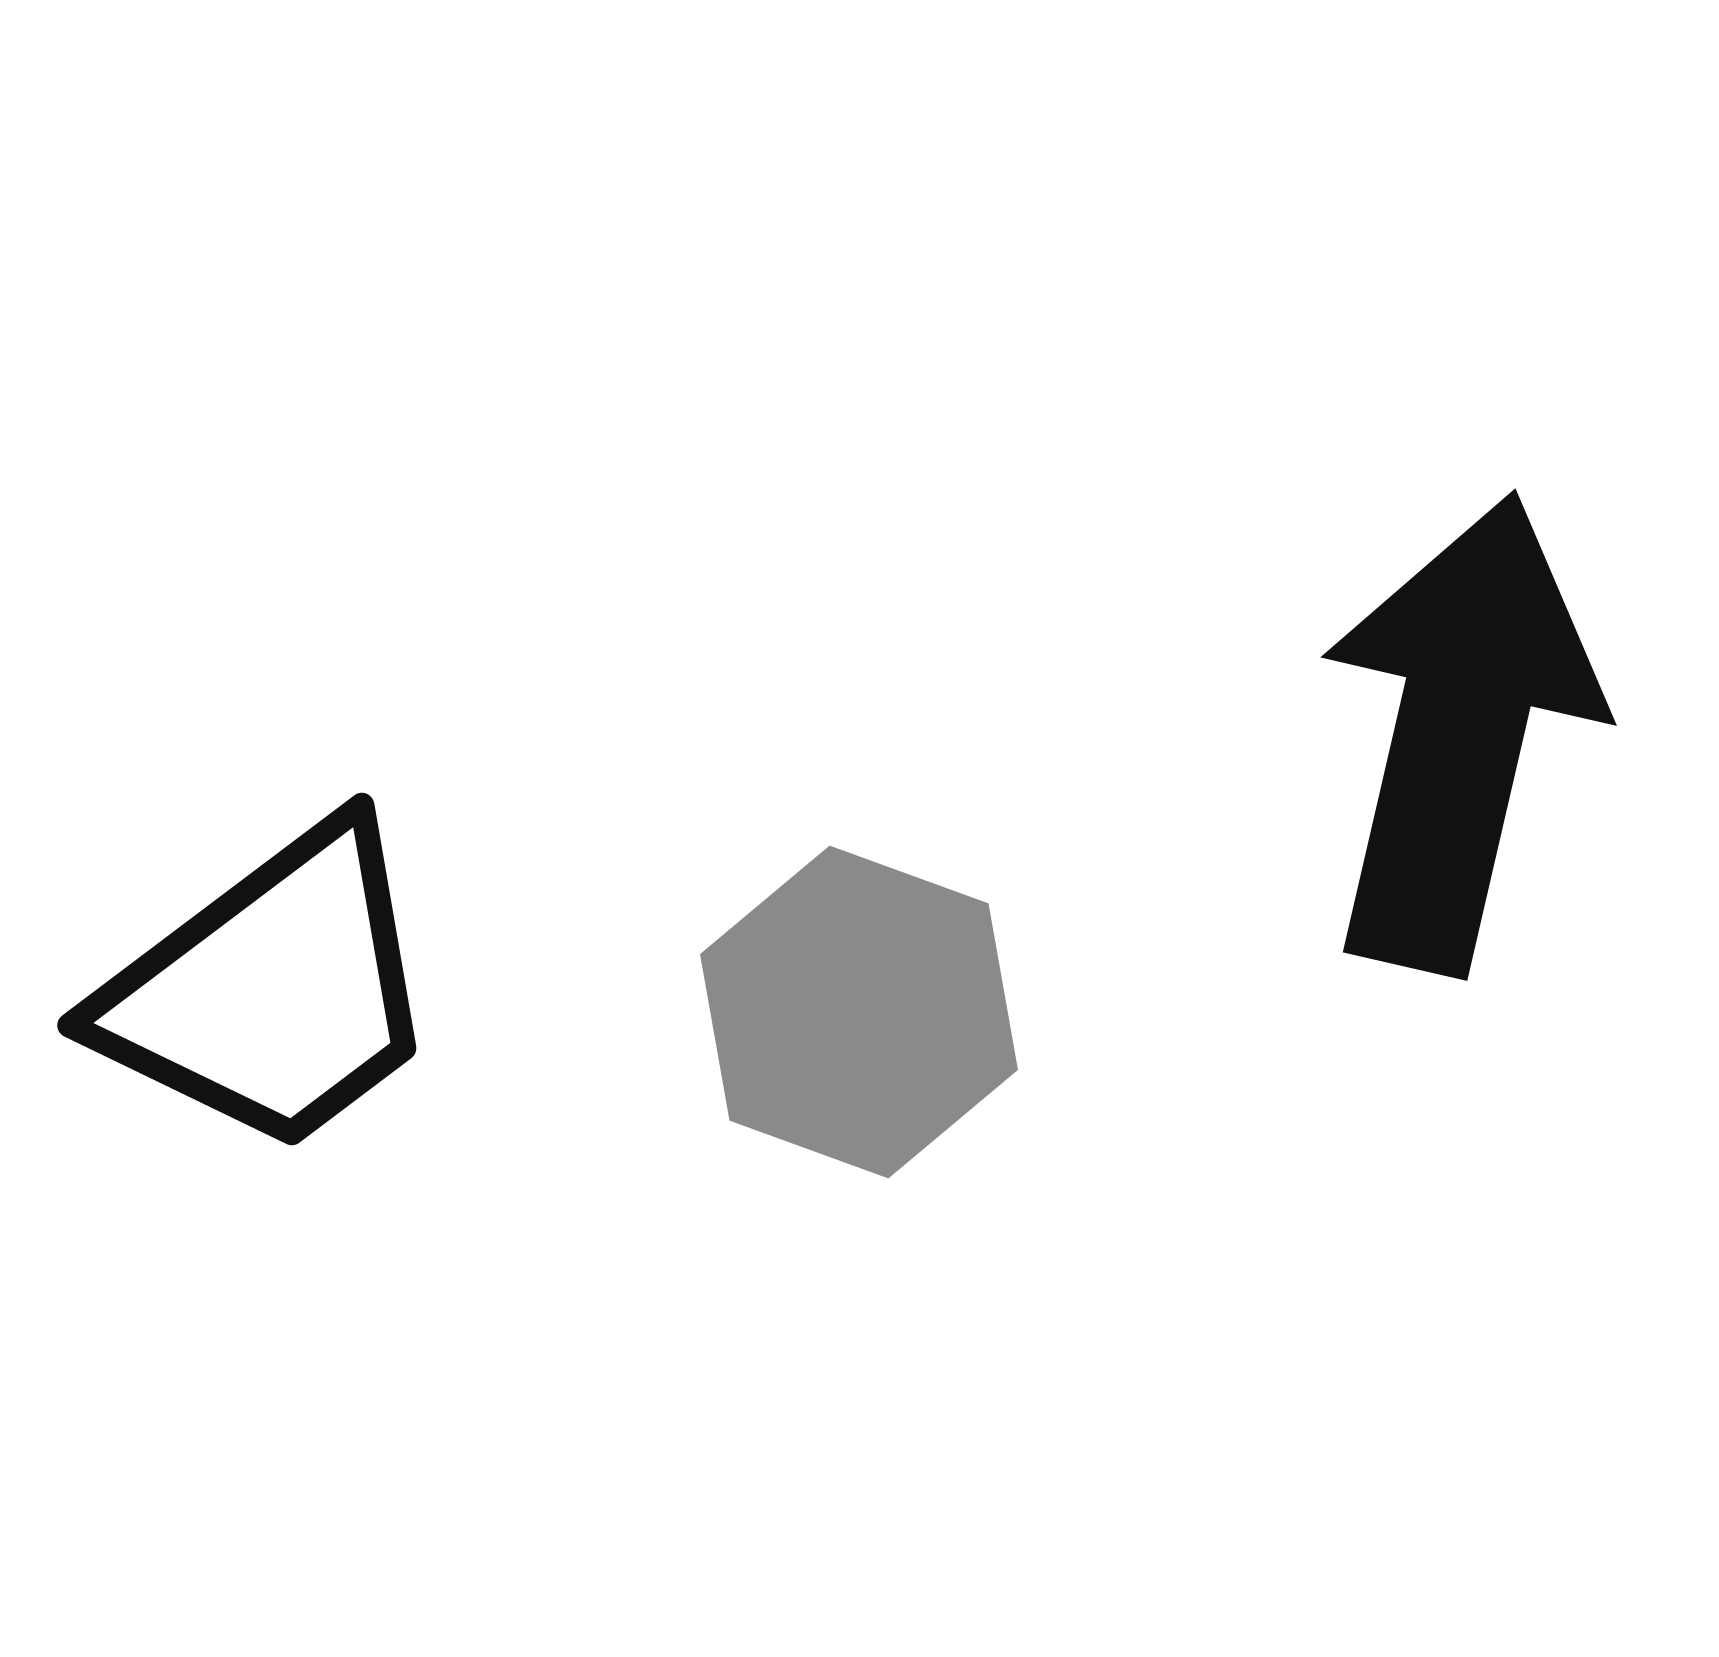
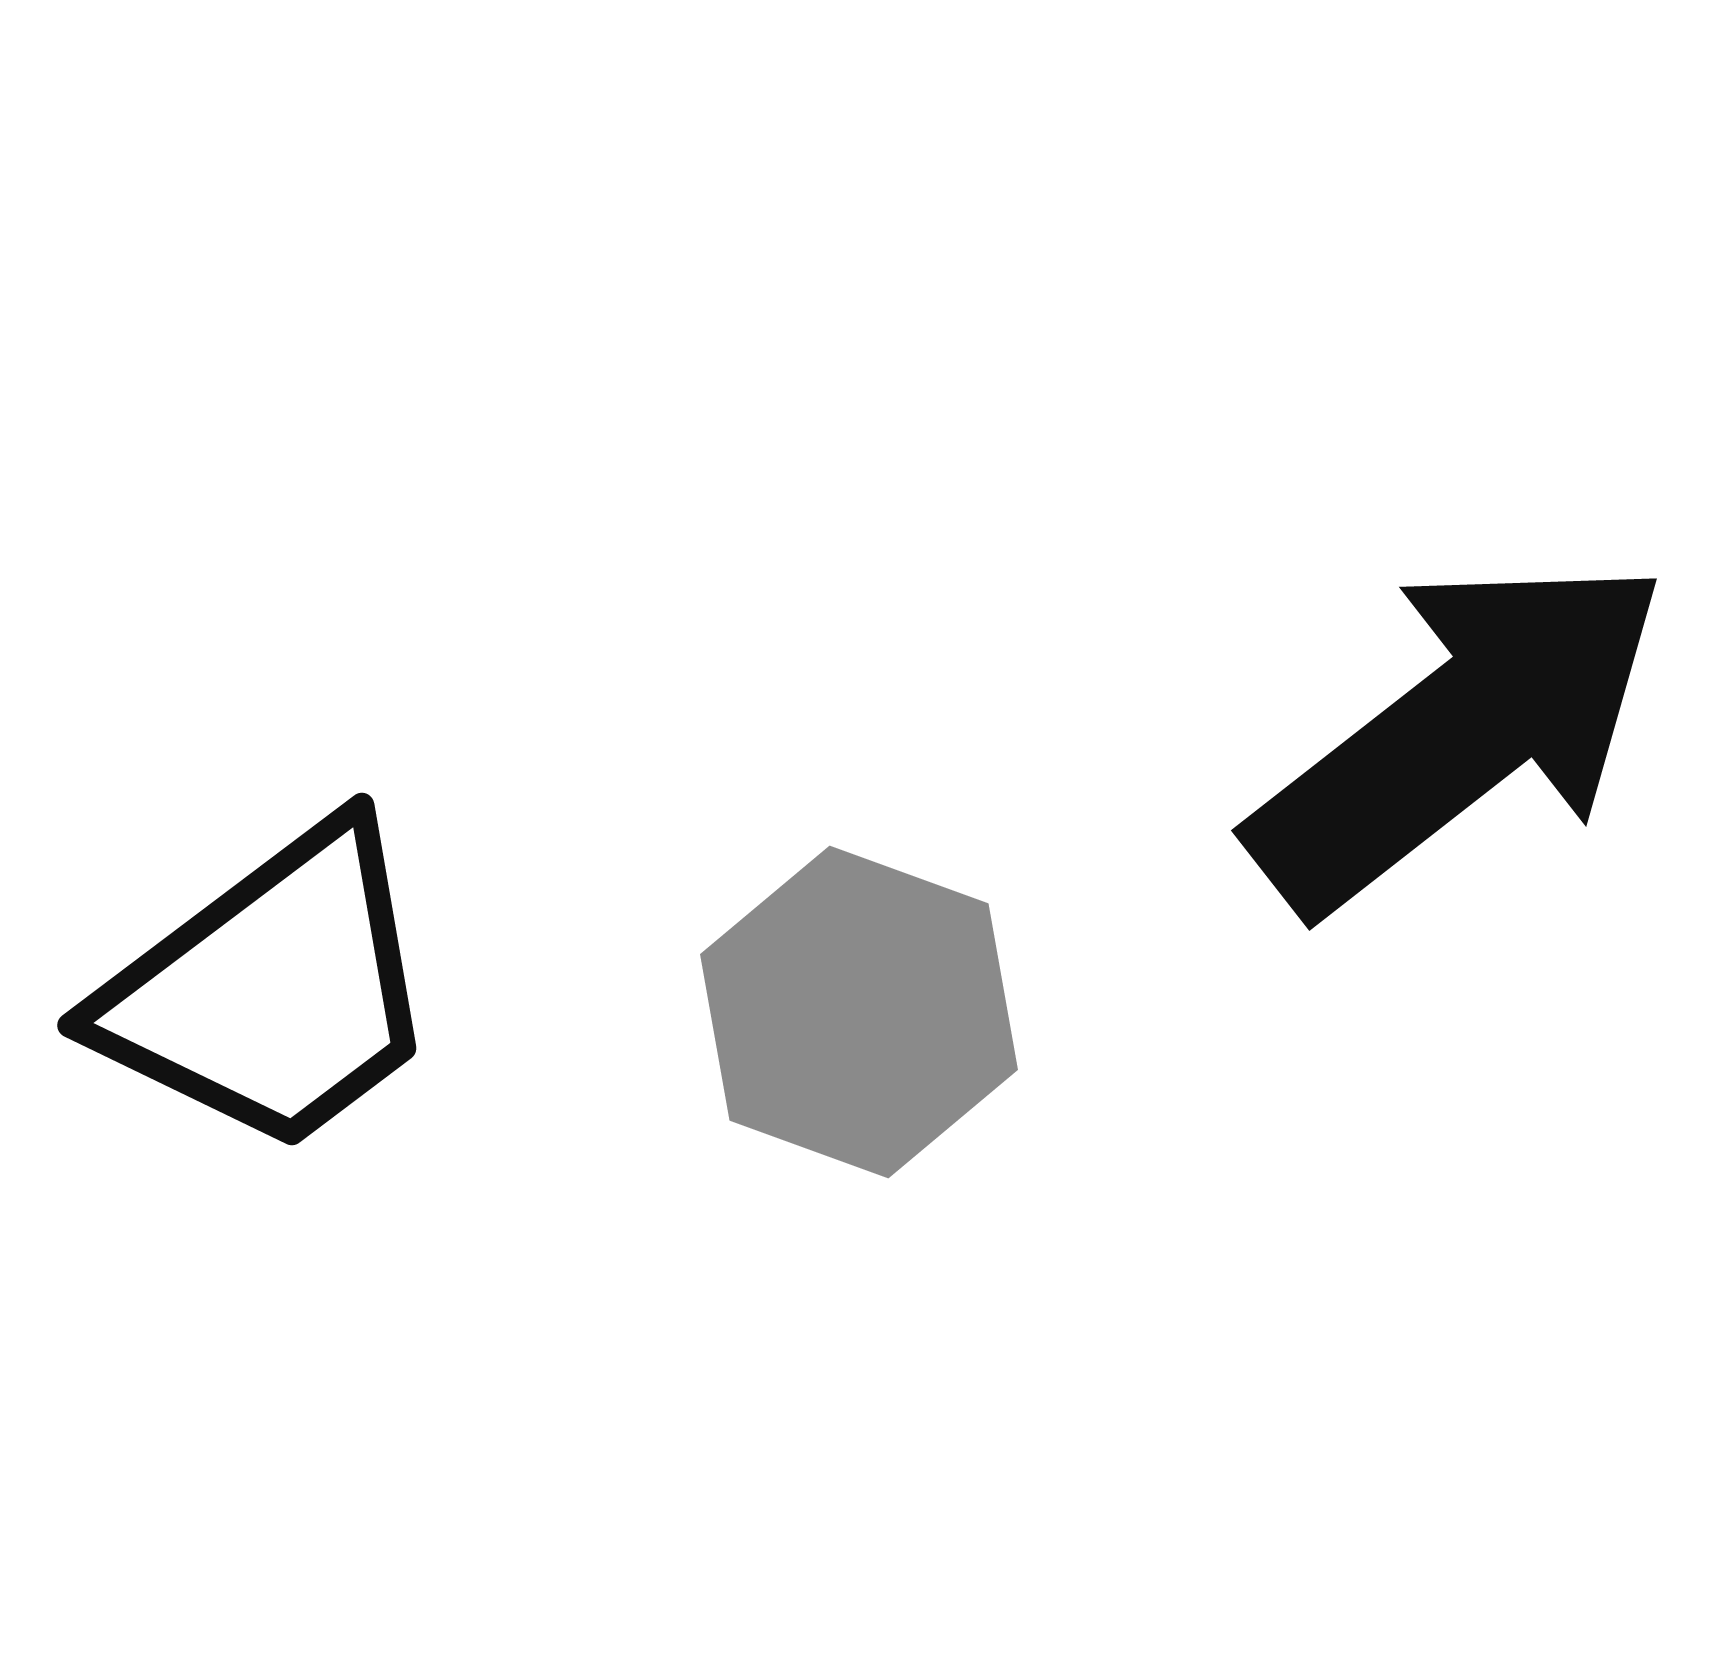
black arrow: rotated 39 degrees clockwise
